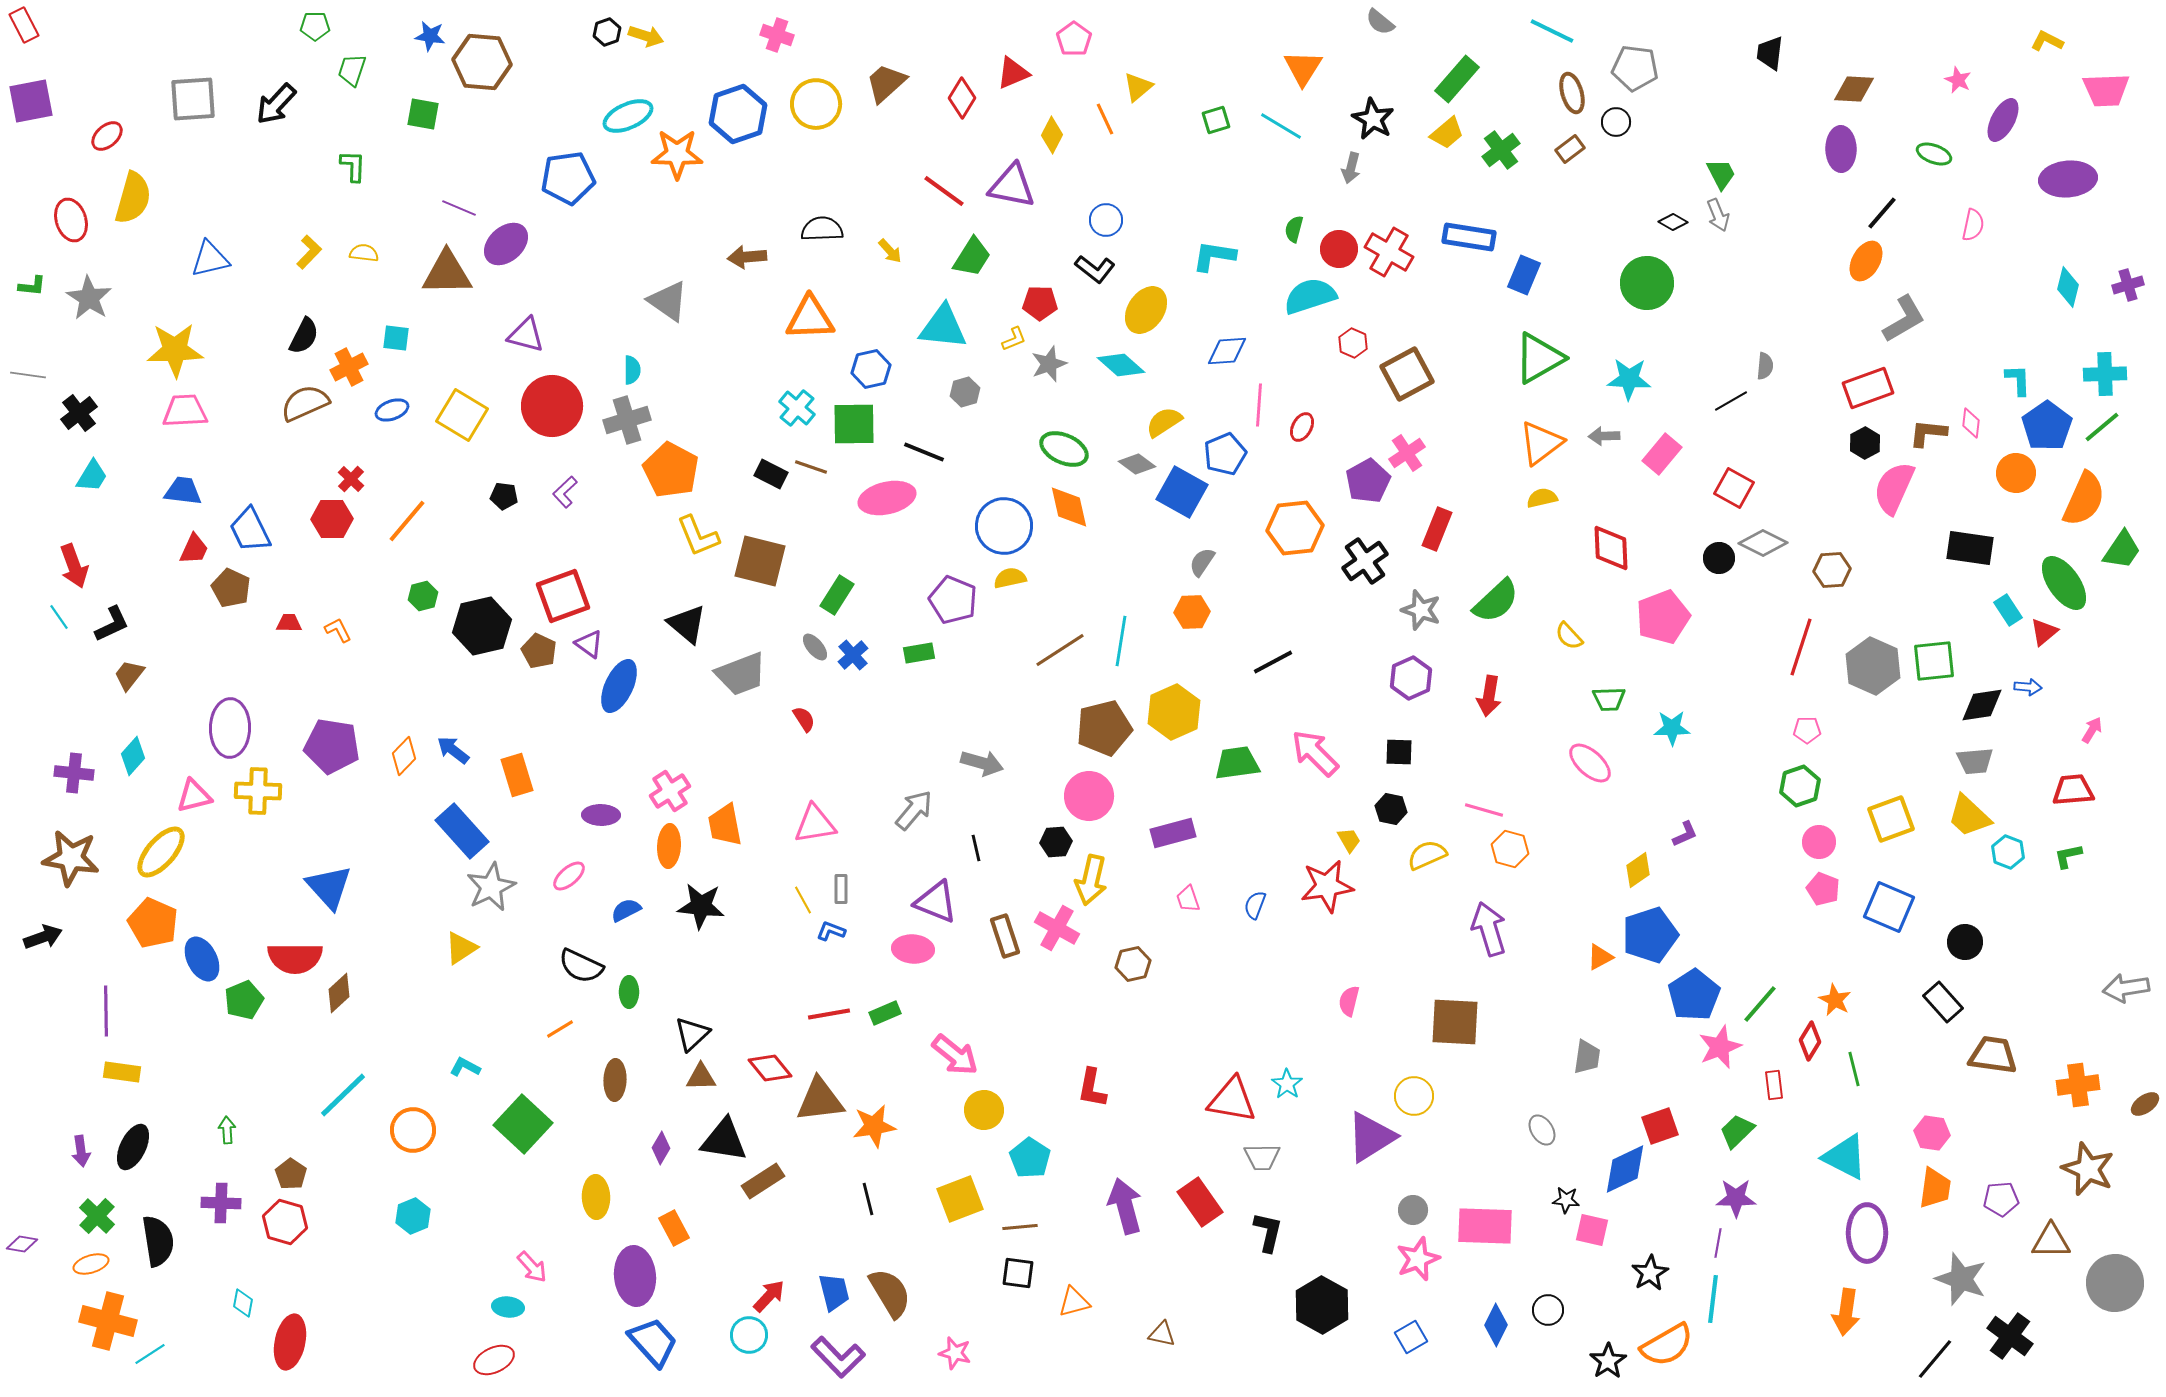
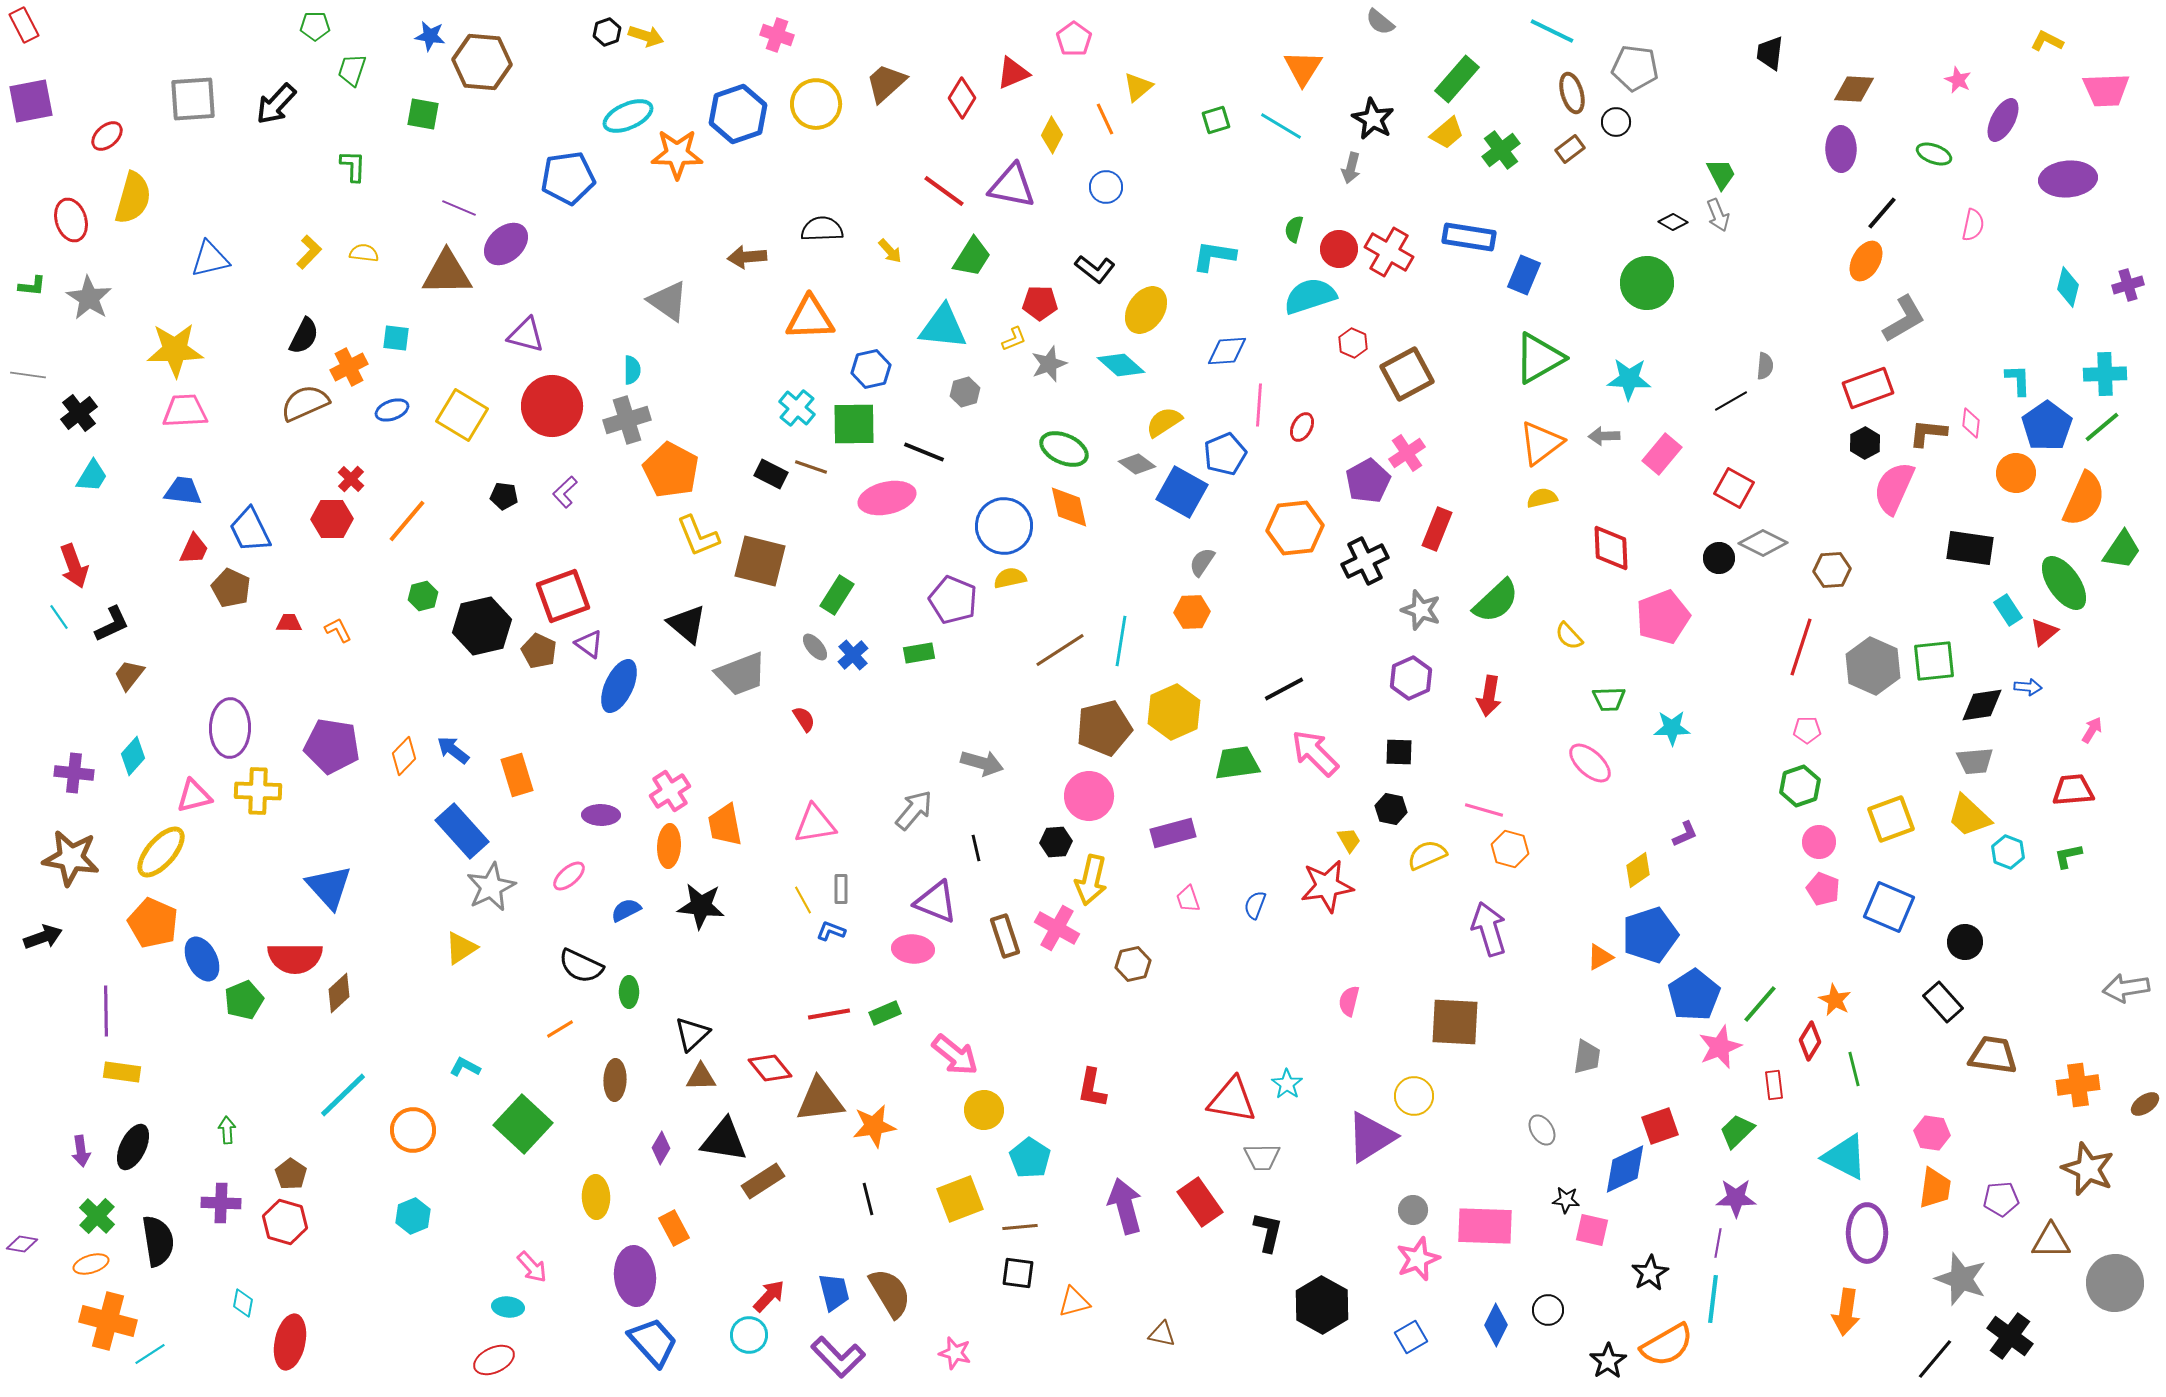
blue circle at (1106, 220): moved 33 px up
black cross at (1365, 561): rotated 9 degrees clockwise
black line at (1273, 662): moved 11 px right, 27 px down
